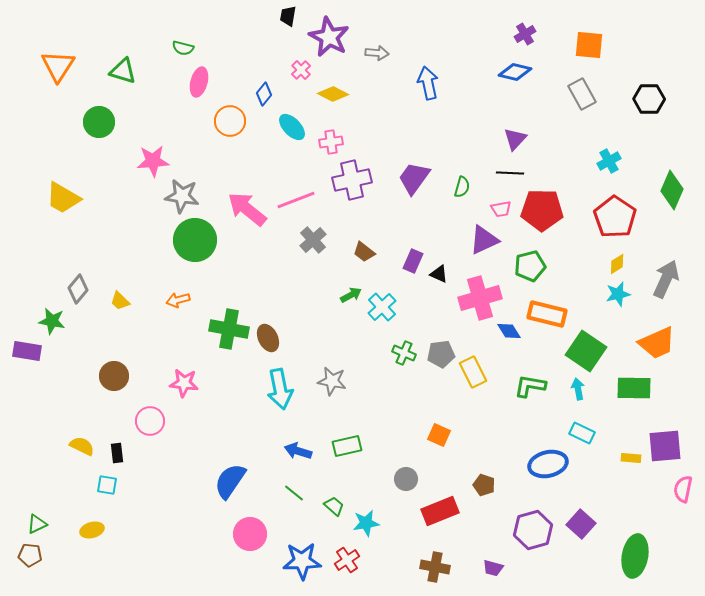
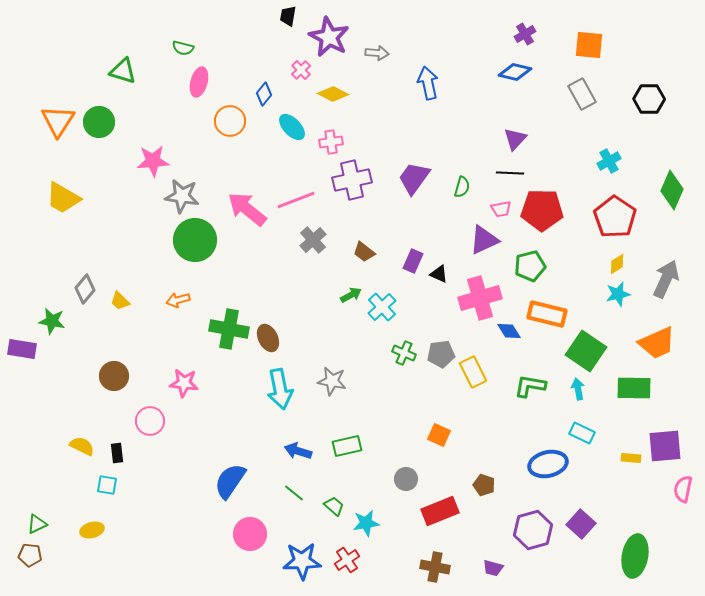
orange triangle at (58, 66): moved 55 px down
gray diamond at (78, 289): moved 7 px right
purple rectangle at (27, 351): moved 5 px left, 2 px up
